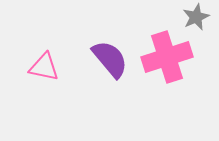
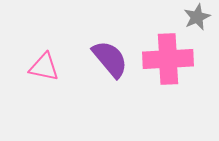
gray star: moved 1 px right
pink cross: moved 1 px right, 2 px down; rotated 15 degrees clockwise
